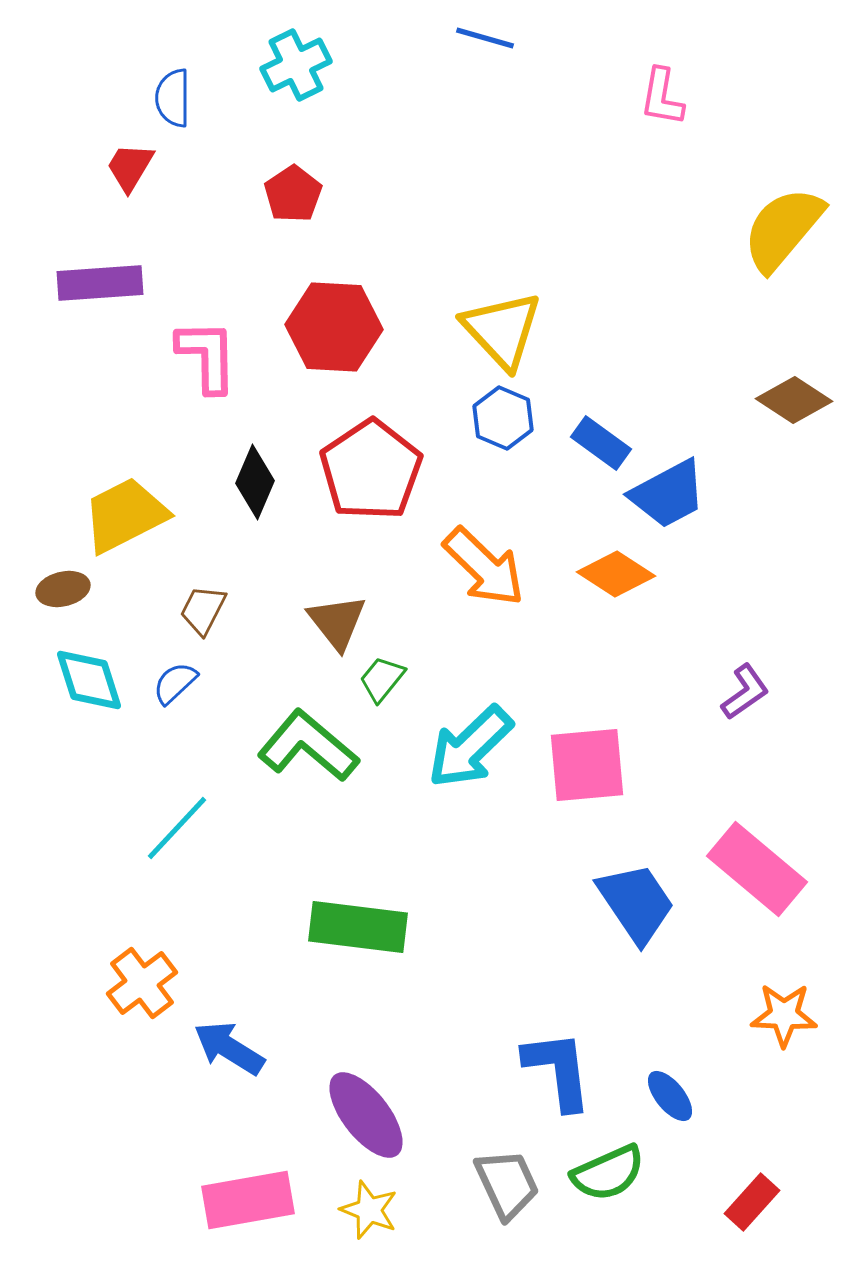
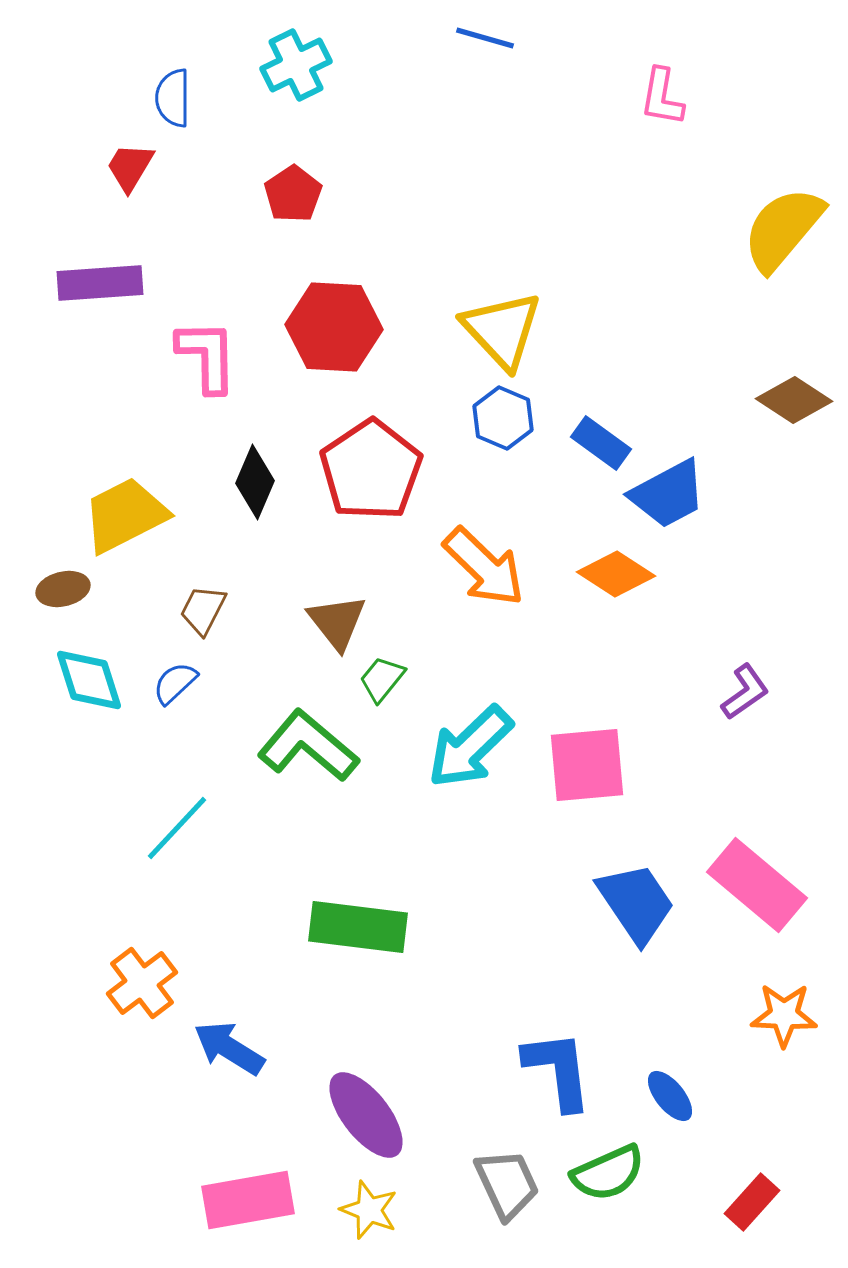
pink rectangle at (757, 869): moved 16 px down
